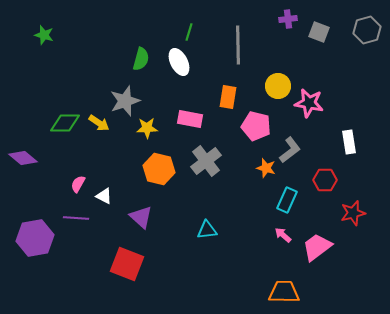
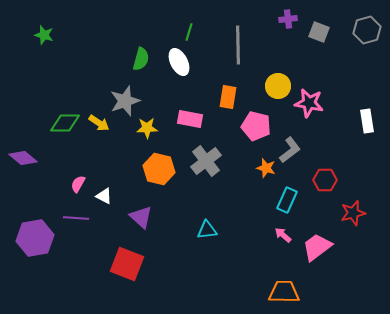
white rectangle: moved 18 px right, 21 px up
